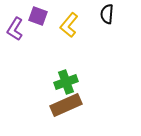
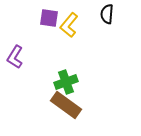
purple square: moved 11 px right, 2 px down; rotated 12 degrees counterclockwise
purple L-shape: moved 28 px down
brown rectangle: rotated 60 degrees clockwise
